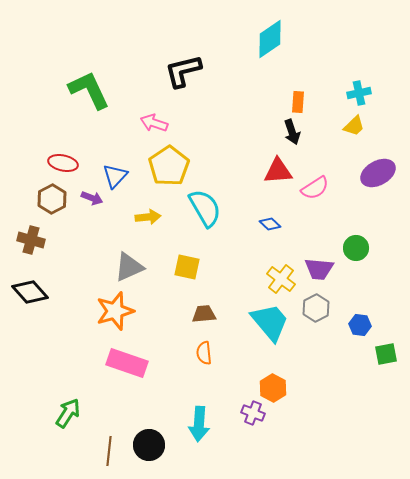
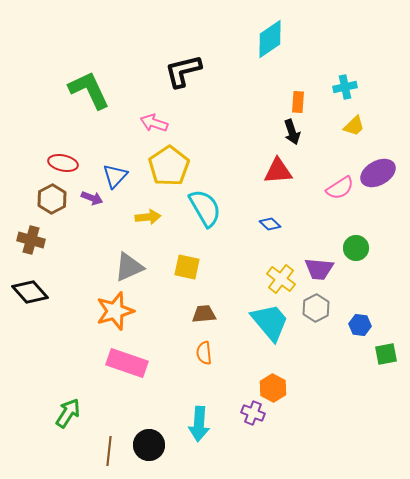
cyan cross: moved 14 px left, 6 px up
pink semicircle: moved 25 px right
